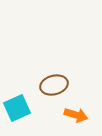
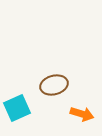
orange arrow: moved 6 px right, 1 px up
